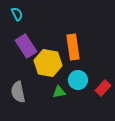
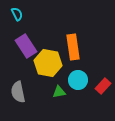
red rectangle: moved 2 px up
